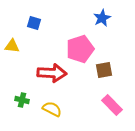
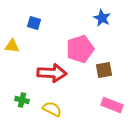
blue star: rotated 18 degrees counterclockwise
pink rectangle: rotated 25 degrees counterclockwise
